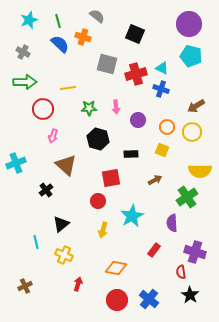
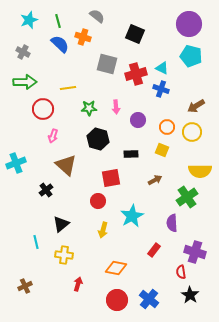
yellow cross at (64, 255): rotated 18 degrees counterclockwise
